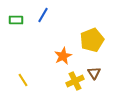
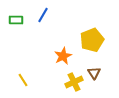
yellow cross: moved 1 px left, 1 px down
